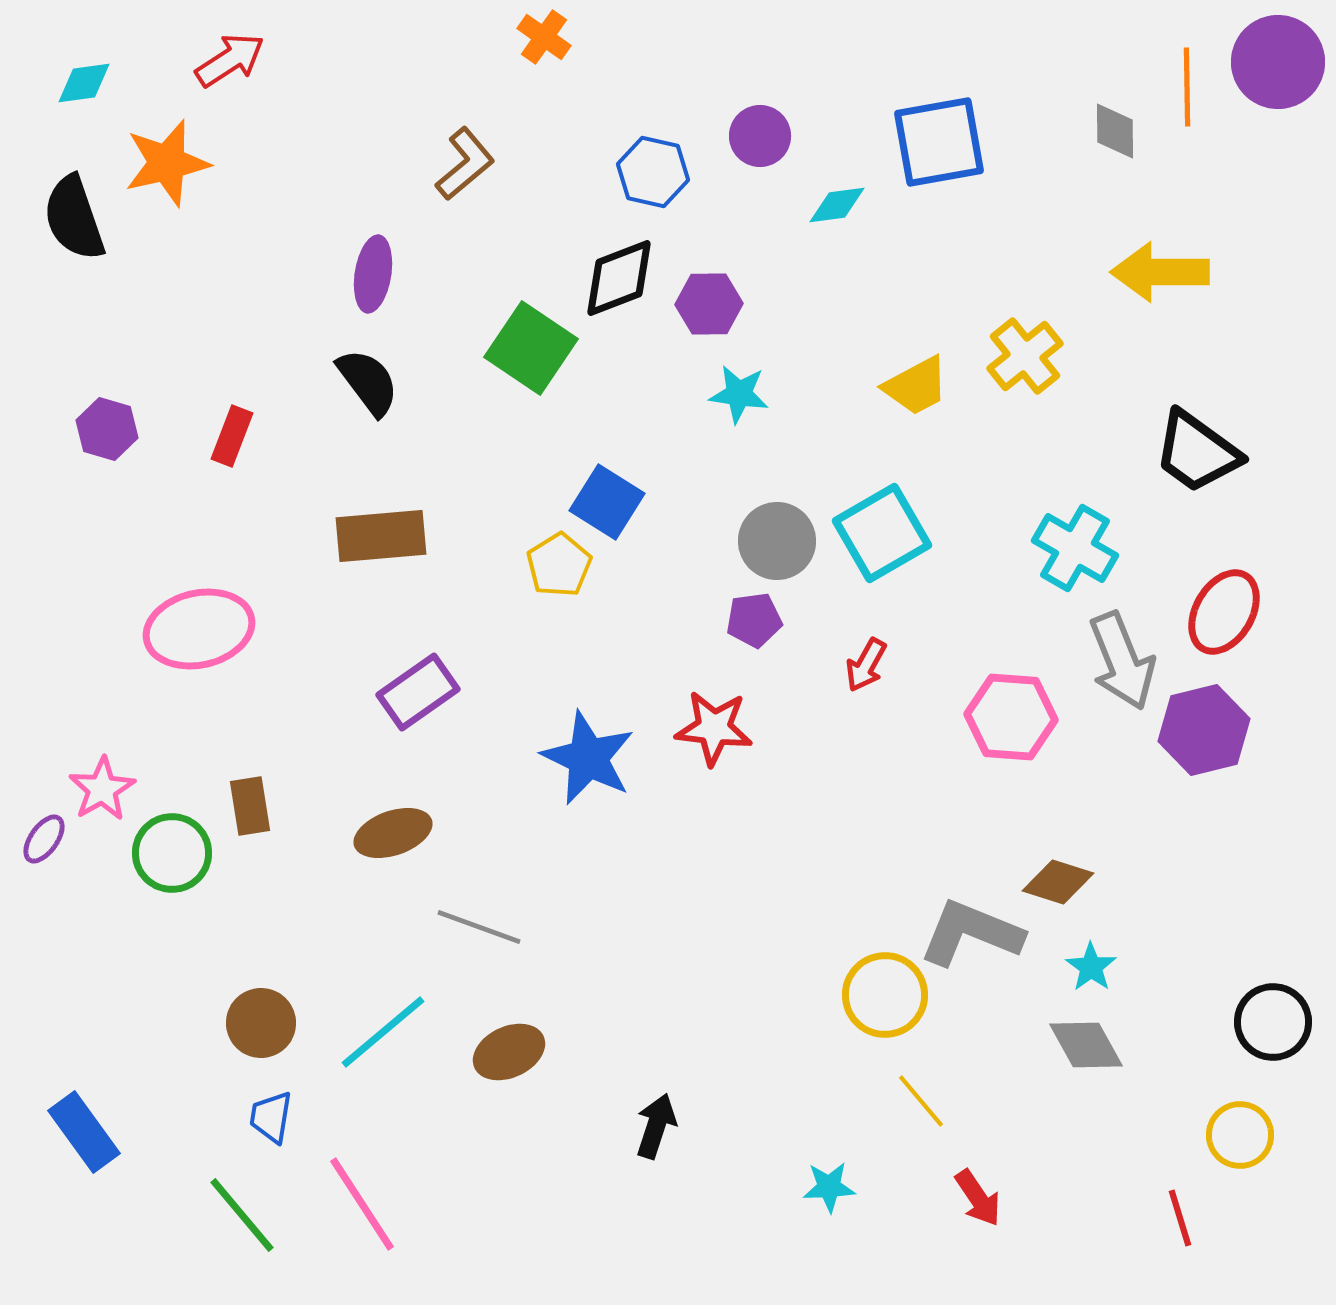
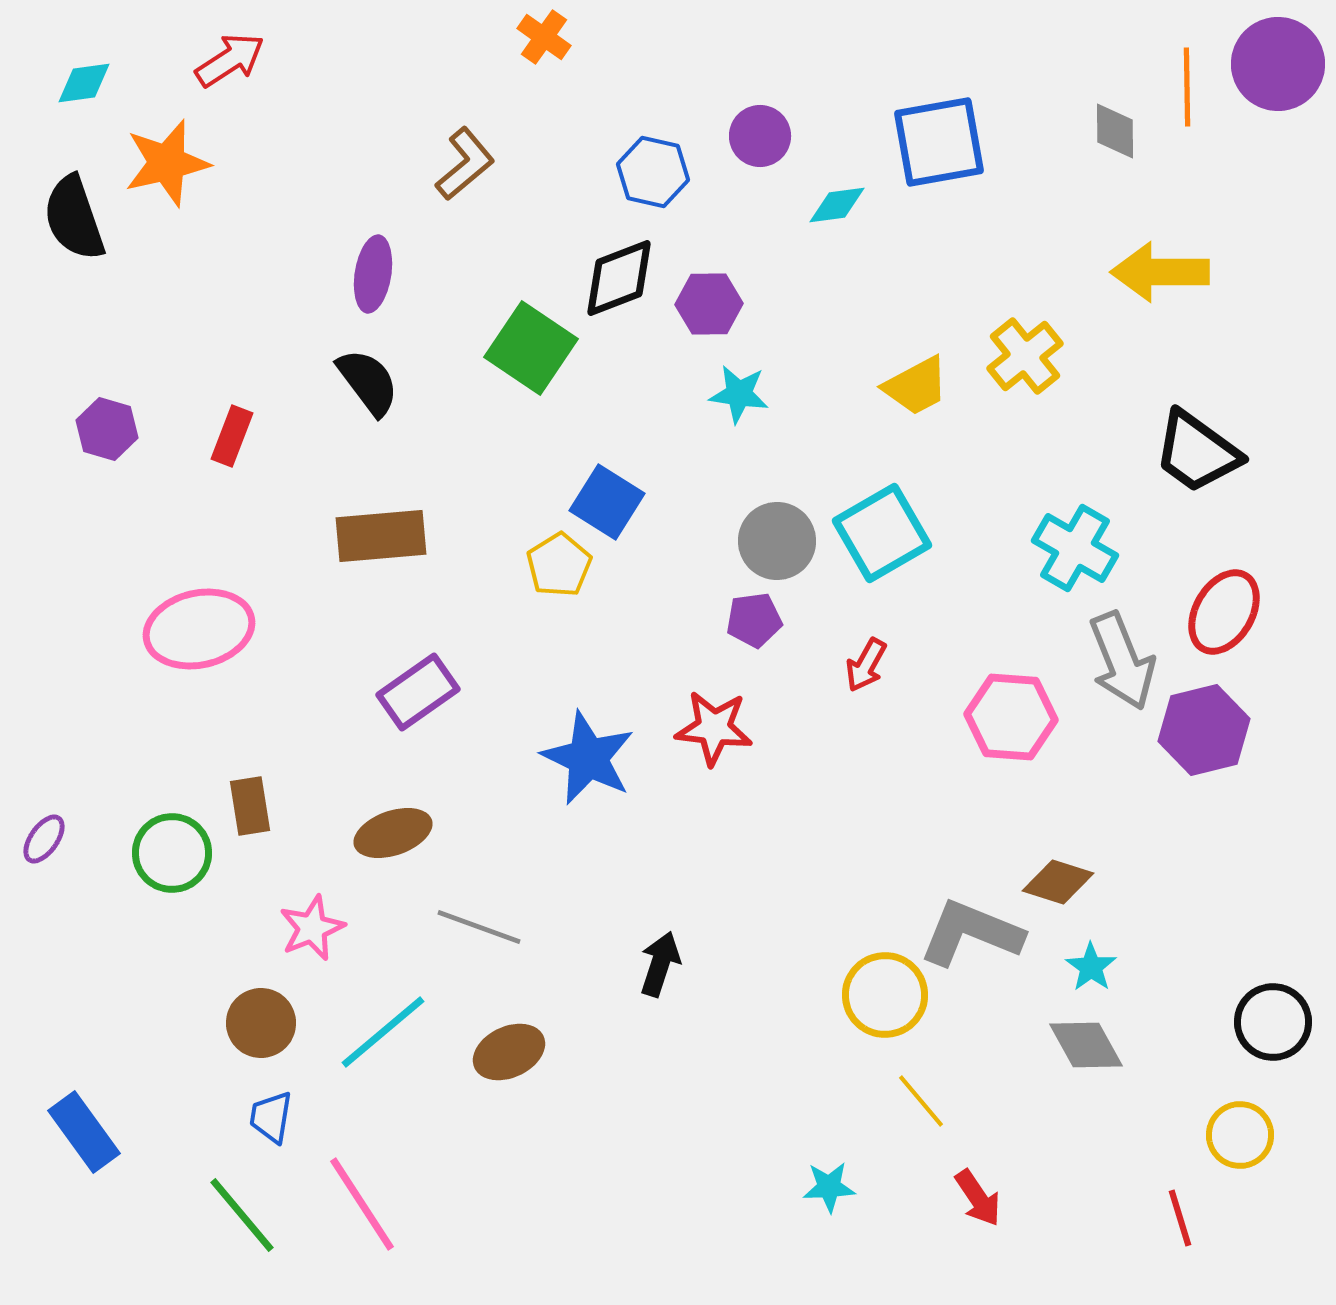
purple circle at (1278, 62): moved 2 px down
pink star at (102, 789): moved 210 px right, 139 px down; rotated 8 degrees clockwise
black arrow at (656, 1126): moved 4 px right, 162 px up
